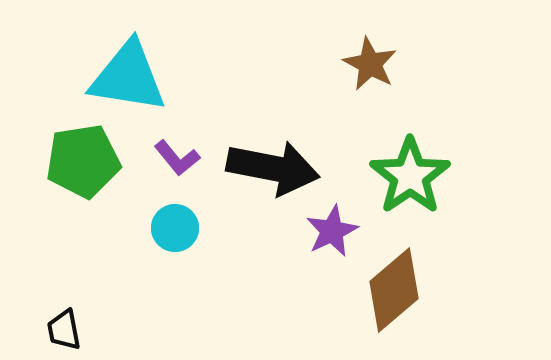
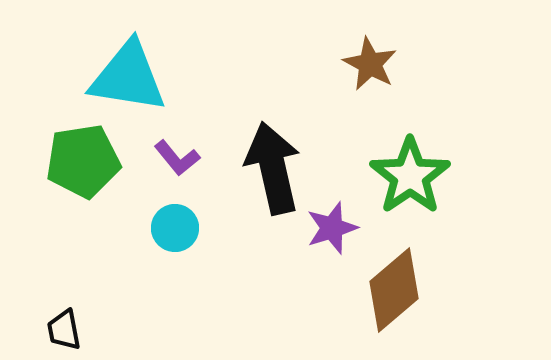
black arrow: rotated 114 degrees counterclockwise
purple star: moved 3 px up; rotated 8 degrees clockwise
